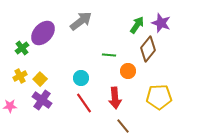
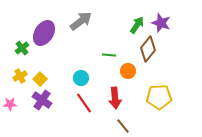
purple ellipse: moved 1 px right; rotated 10 degrees counterclockwise
pink star: moved 2 px up
